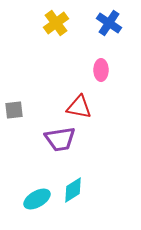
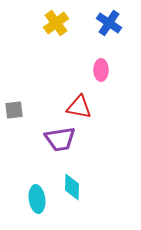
cyan diamond: moved 1 px left, 3 px up; rotated 56 degrees counterclockwise
cyan ellipse: rotated 68 degrees counterclockwise
